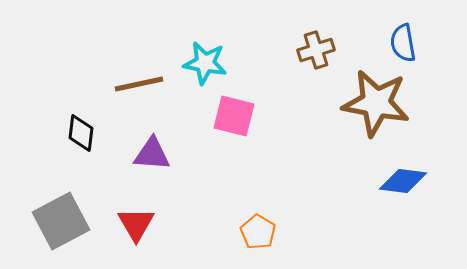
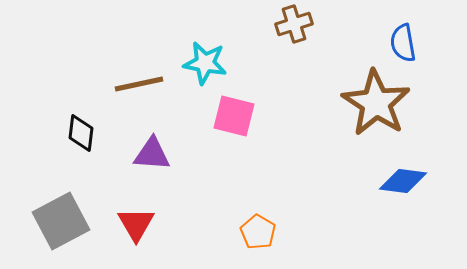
brown cross: moved 22 px left, 26 px up
brown star: rotated 22 degrees clockwise
